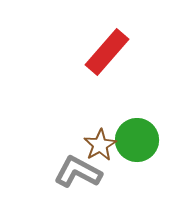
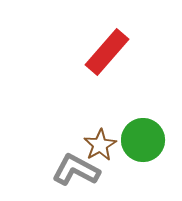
green circle: moved 6 px right
gray L-shape: moved 2 px left, 2 px up
